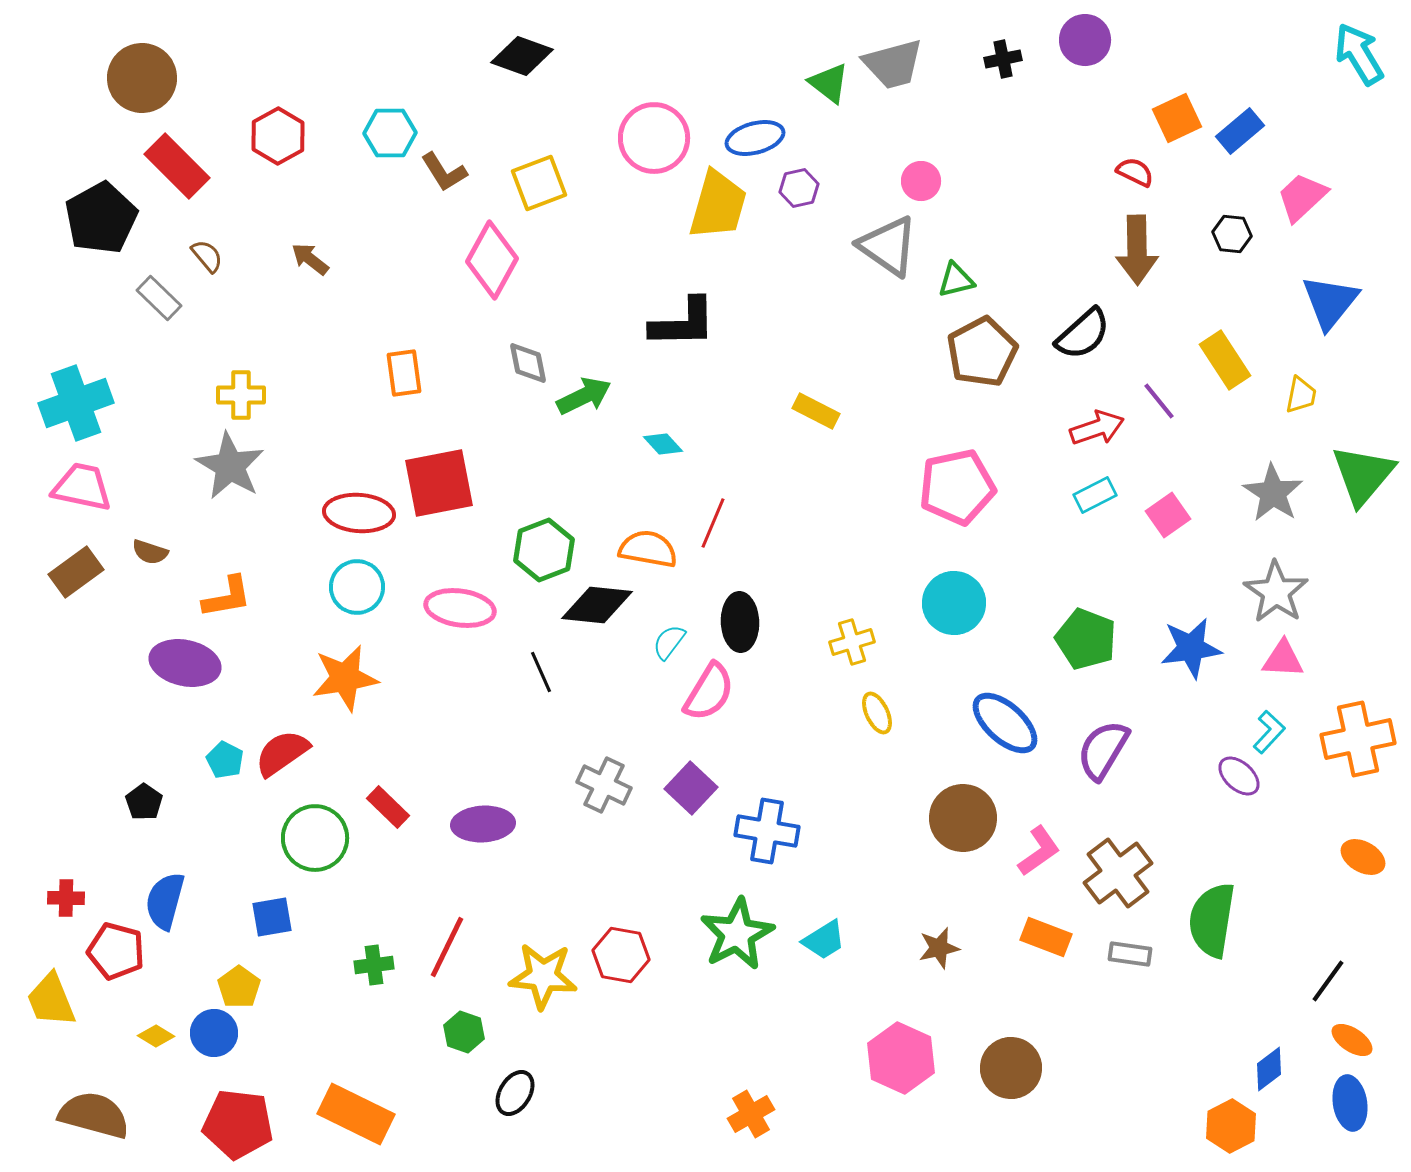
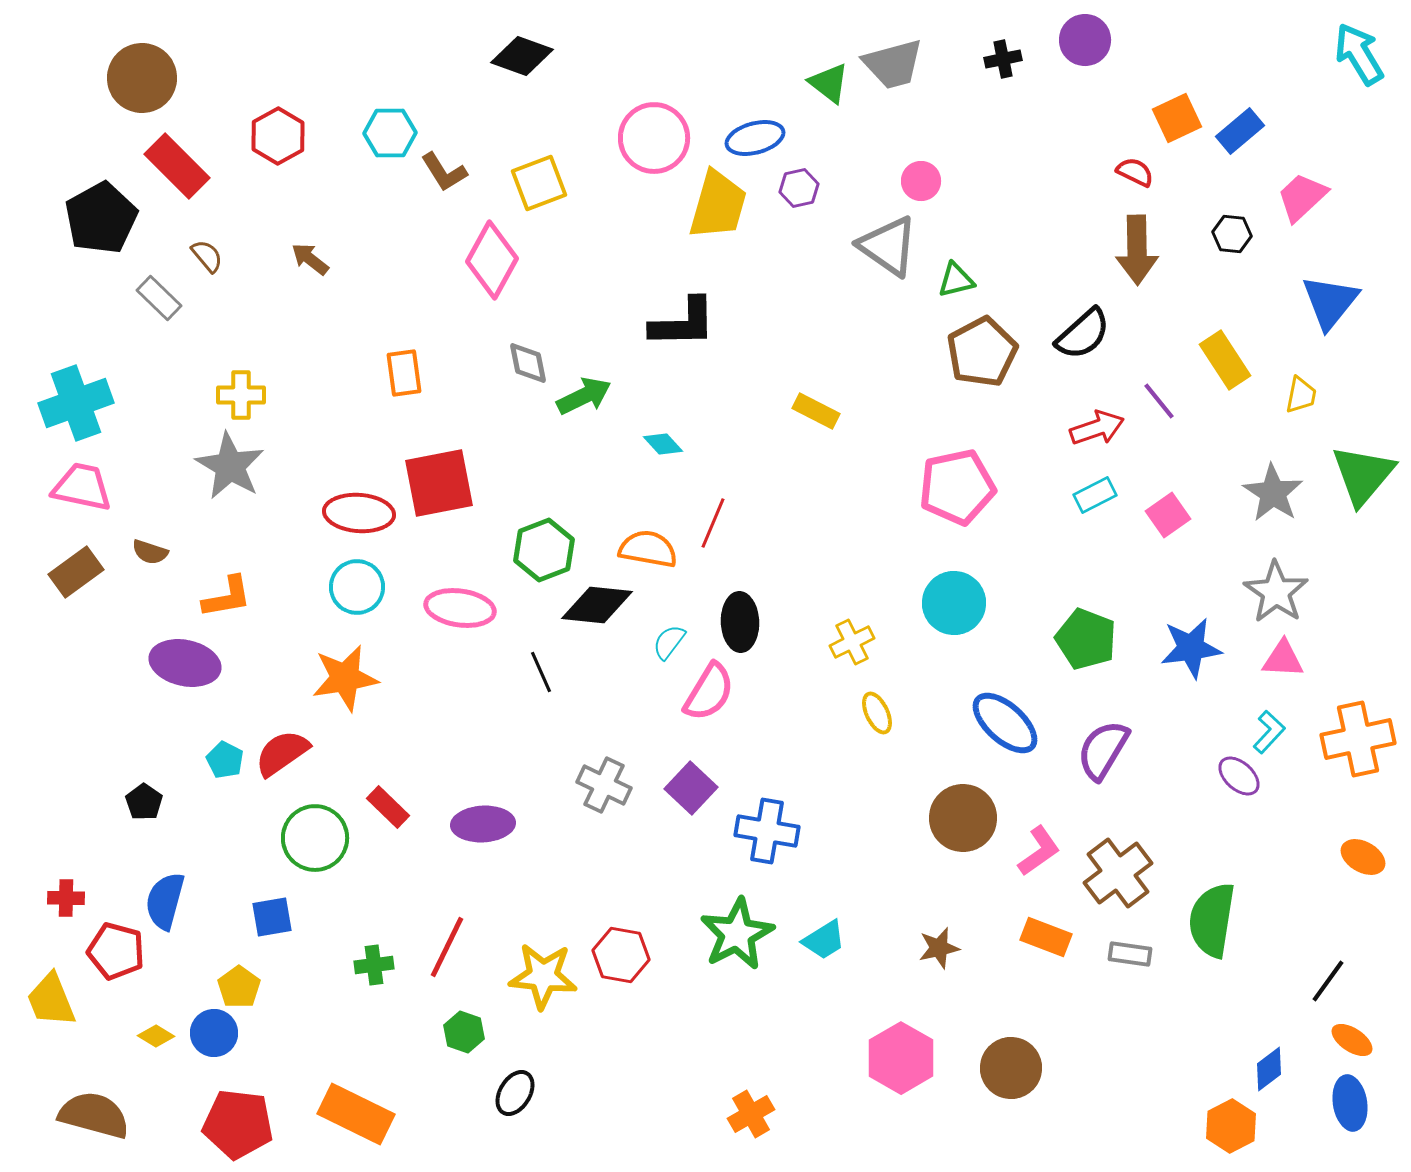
yellow cross at (852, 642): rotated 9 degrees counterclockwise
pink hexagon at (901, 1058): rotated 6 degrees clockwise
